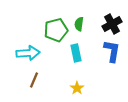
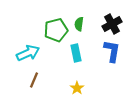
cyan arrow: rotated 20 degrees counterclockwise
